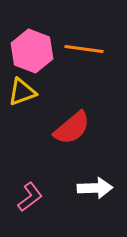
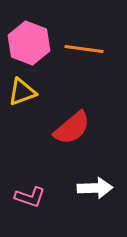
pink hexagon: moved 3 px left, 8 px up
pink L-shape: rotated 56 degrees clockwise
